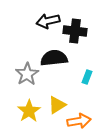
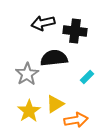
black arrow: moved 5 px left, 2 px down
cyan rectangle: rotated 24 degrees clockwise
yellow triangle: moved 2 px left, 1 px up
orange arrow: moved 3 px left, 1 px up
